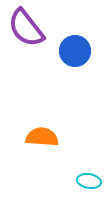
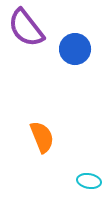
blue circle: moved 2 px up
orange semicircle: rotated 64 degrees clockwise
